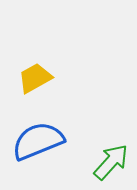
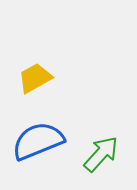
green arrow: moved 10 px left, 8 px up
